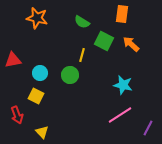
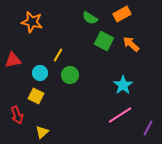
orange rectangle: rotated 54 degrees clockwise
orange star: moved 5 px left, 4 px down
green semicircle: moved 8 px right, 4 px up
yellow line: moved 24 px left; rotated 16 degrees clockwise
cyan star: rotated 24 degrees clockwise
yellow triangle: rotated 32 degrees clockwise
